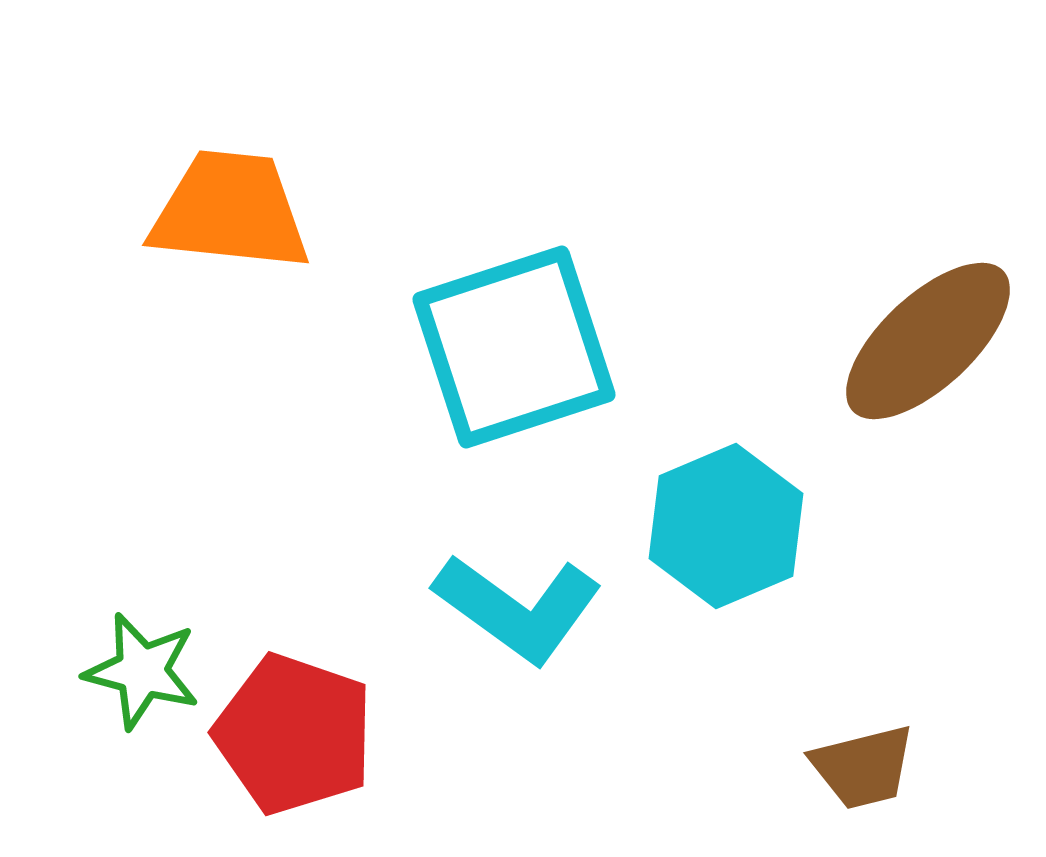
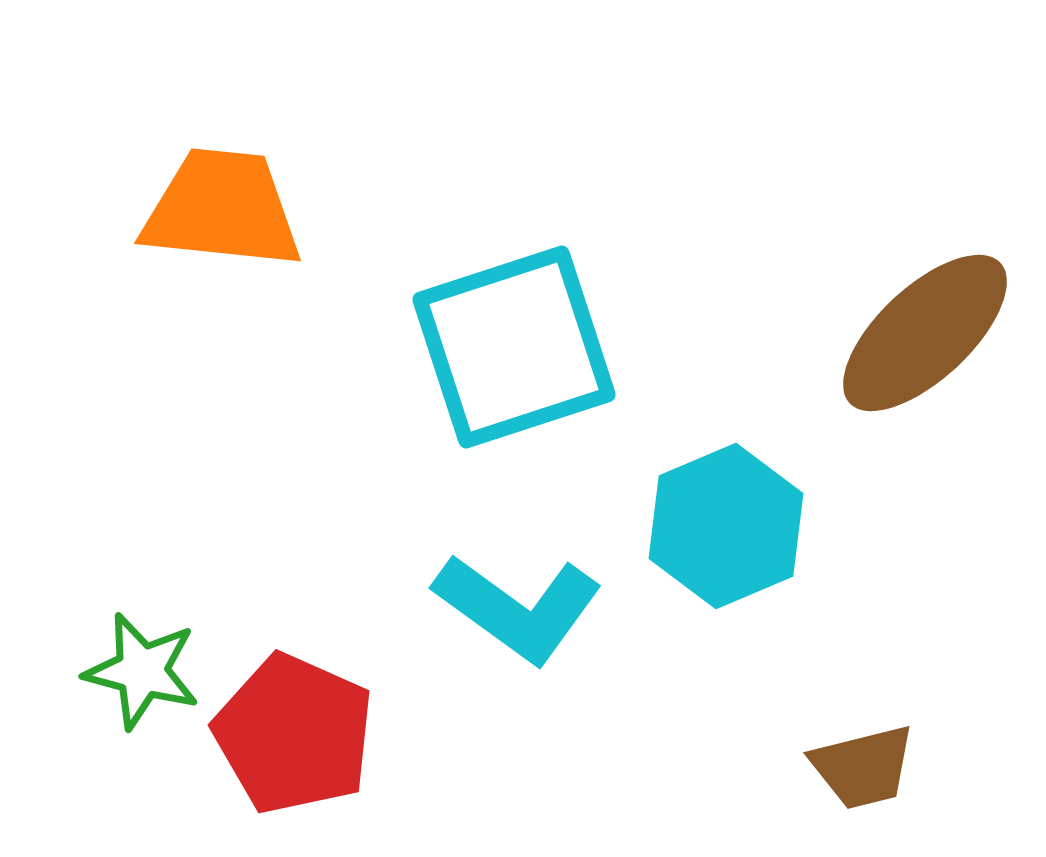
orange trapezoid: moved 8 px left, 2 px up
brown ellipse: moved 3 px left, 8 px up
red pentagon: rotated 5 degrees clockwise
